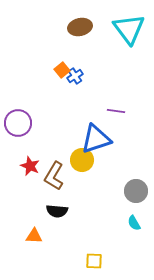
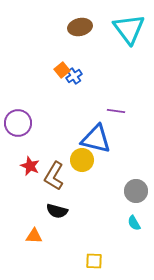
blue cross: moved 1 px left
blue triangle: rotated 32 degrees clockwise
black semicircle: rotated 10 degrees clockwise
